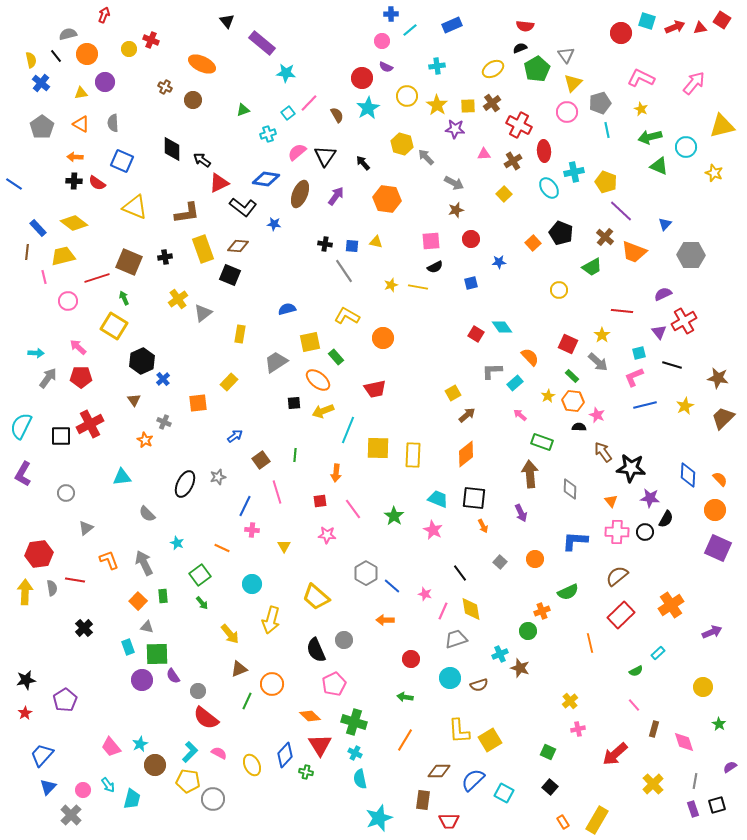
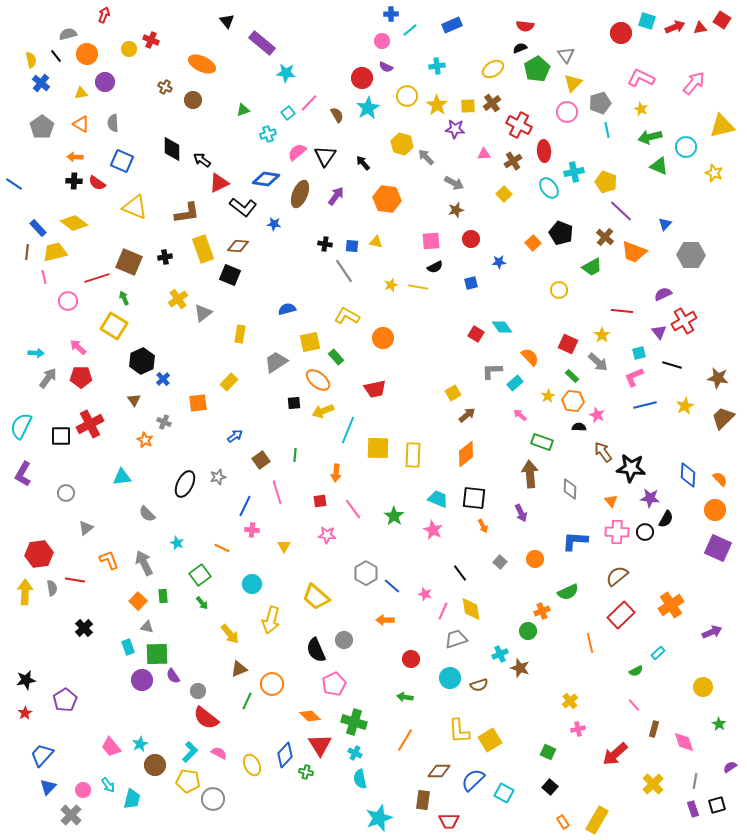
yellow trapezoid at (63, 256): moved 8 px left, 4 px up
